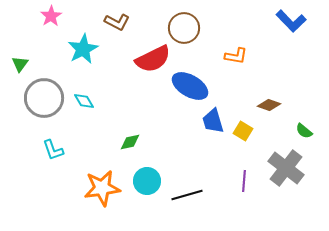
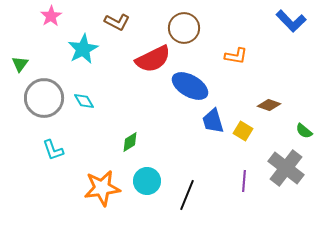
green diamond: rotated 20 degrees counterclockwise
black line: rotated 52 degrees counterclockwise
